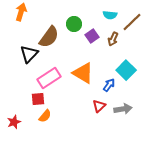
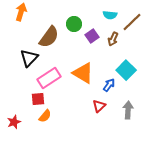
black triangle: moved 4 px down
gray arrow: moved 5 px right, 1 px down; rotated 78 degrees counterclockwise
